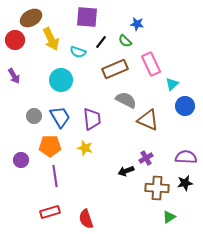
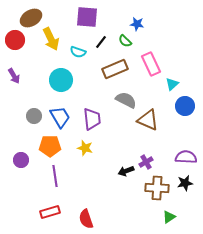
purple cross: moved 4 px down
